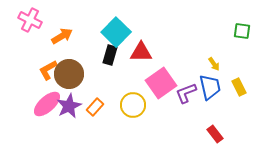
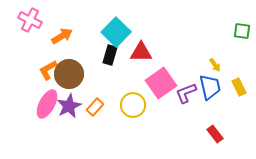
yellow arrow: moved 1 px right, 1 px down
pink ellipse: rotated 20 degrees counterclockwise
